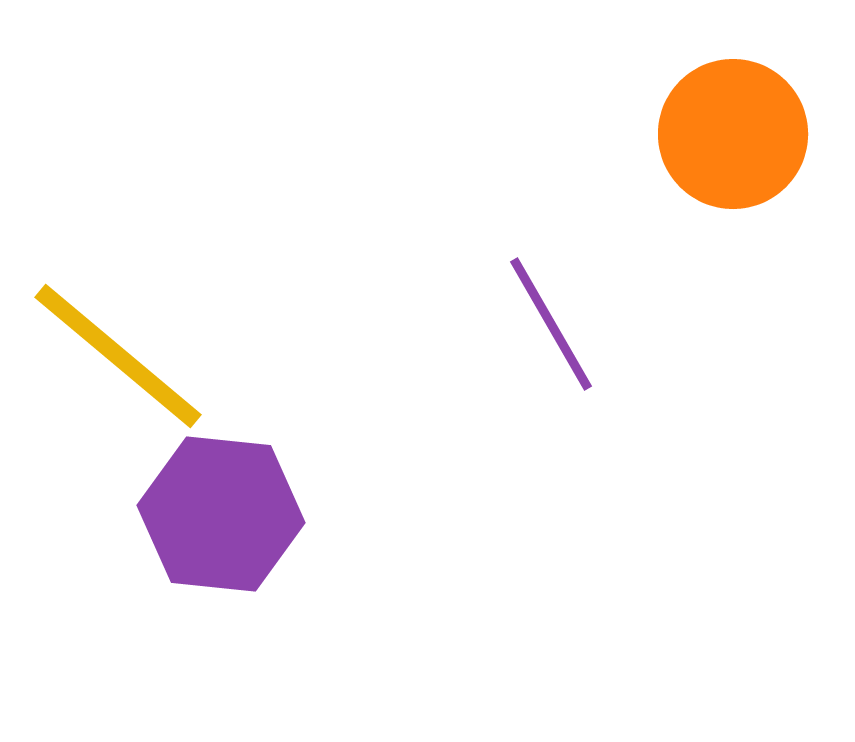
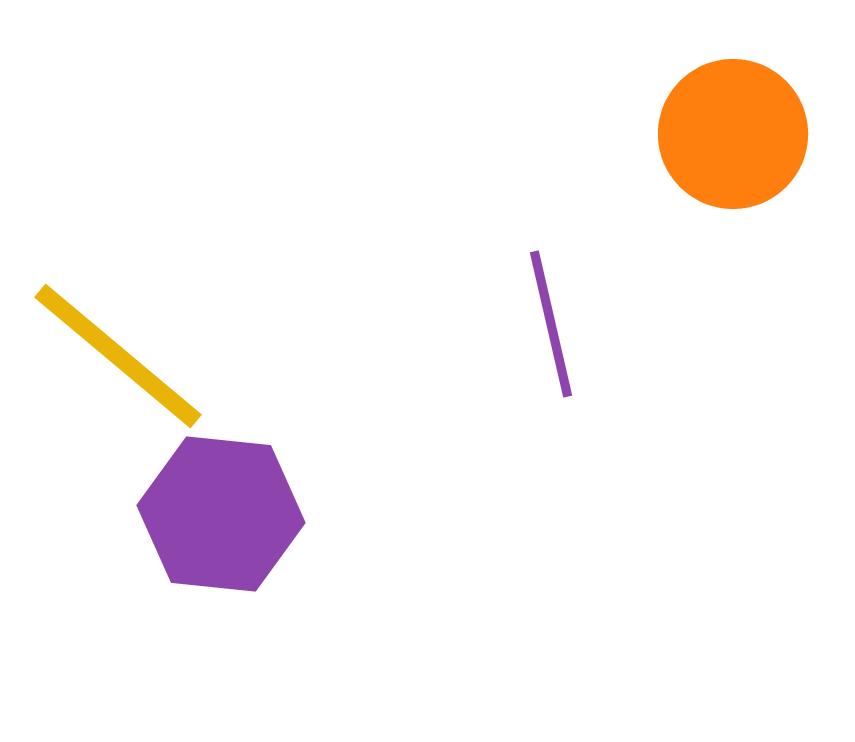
purple line: rotated 17 degrees clockwise
